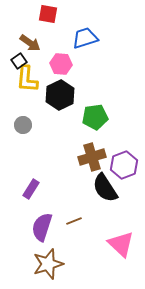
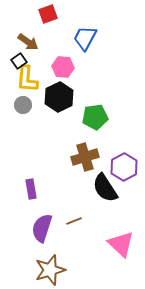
red square: rotated 30 degrees counterclockwise
blue trapezoid: rotated 44 degrees counterclockwise
brown arrow: moved 2 px left, 1 px up
pink hexagon: moved 2 px right, 3 px down
black hexagon: moved 1 px left, 2 px down
gray circle: moved 20 px up
brown cross: moved 7 px left
purple hexagon: moved 2 px down; rotated 8 degrees counterclockwise
purple rectangle: rotated 42 degrees counterclockwise
purple semicircle: moved 1 px down
brown star: moved 2 px right, 6 px down
